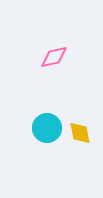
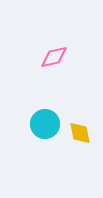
cyan circle: moved 2 px left, 4 px up
